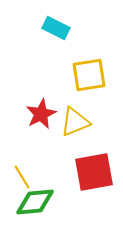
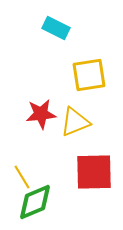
red star: rotated 20 degrees clockwise
red square: rotated 9 degrees clockwise
green diamond: rotated 18 degrees counterclockwise
